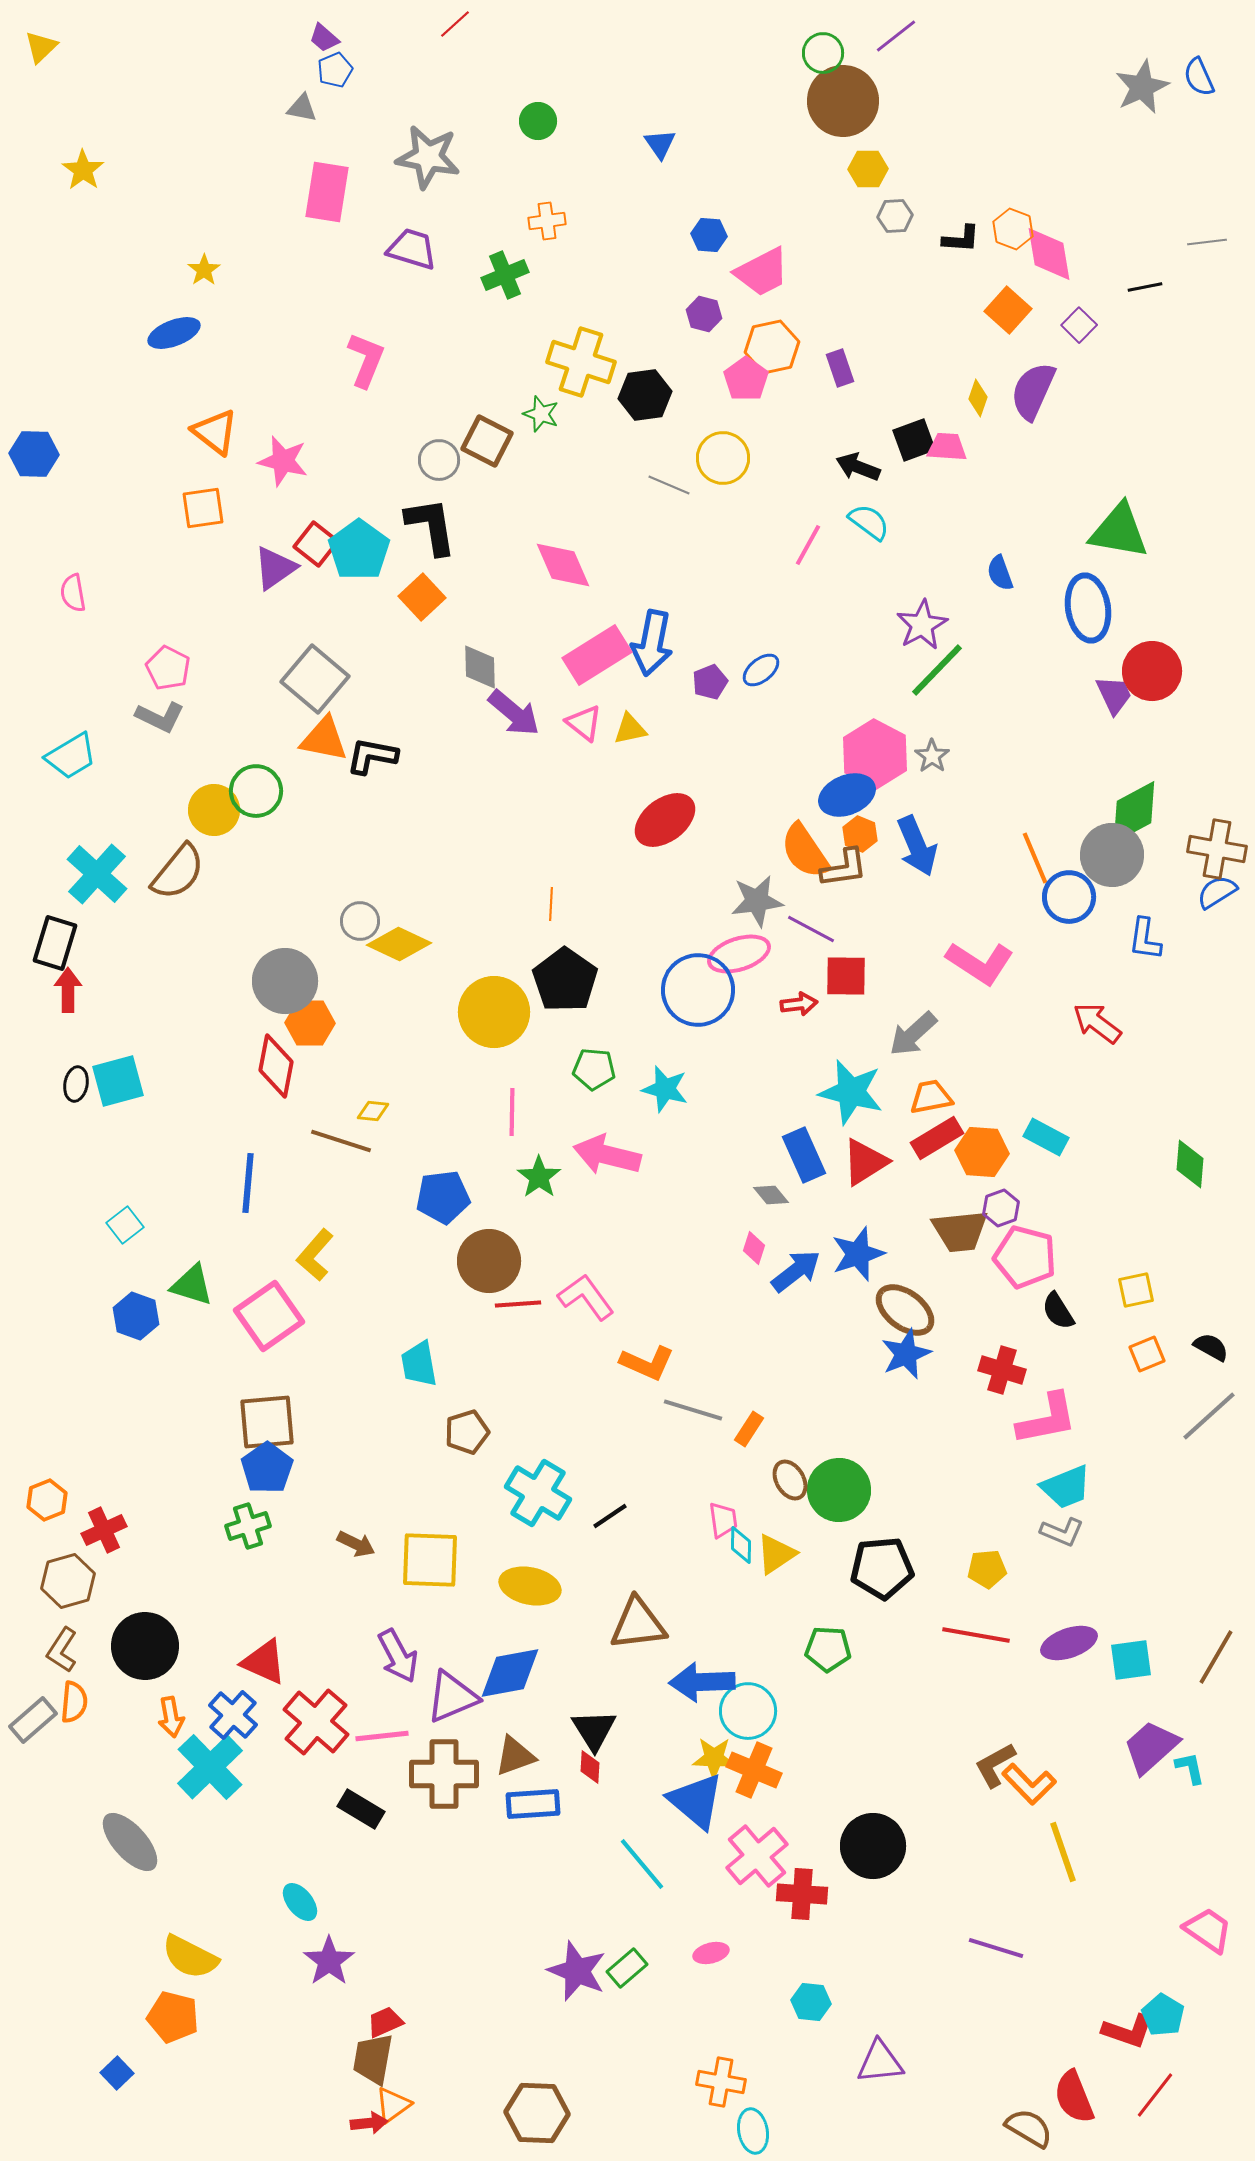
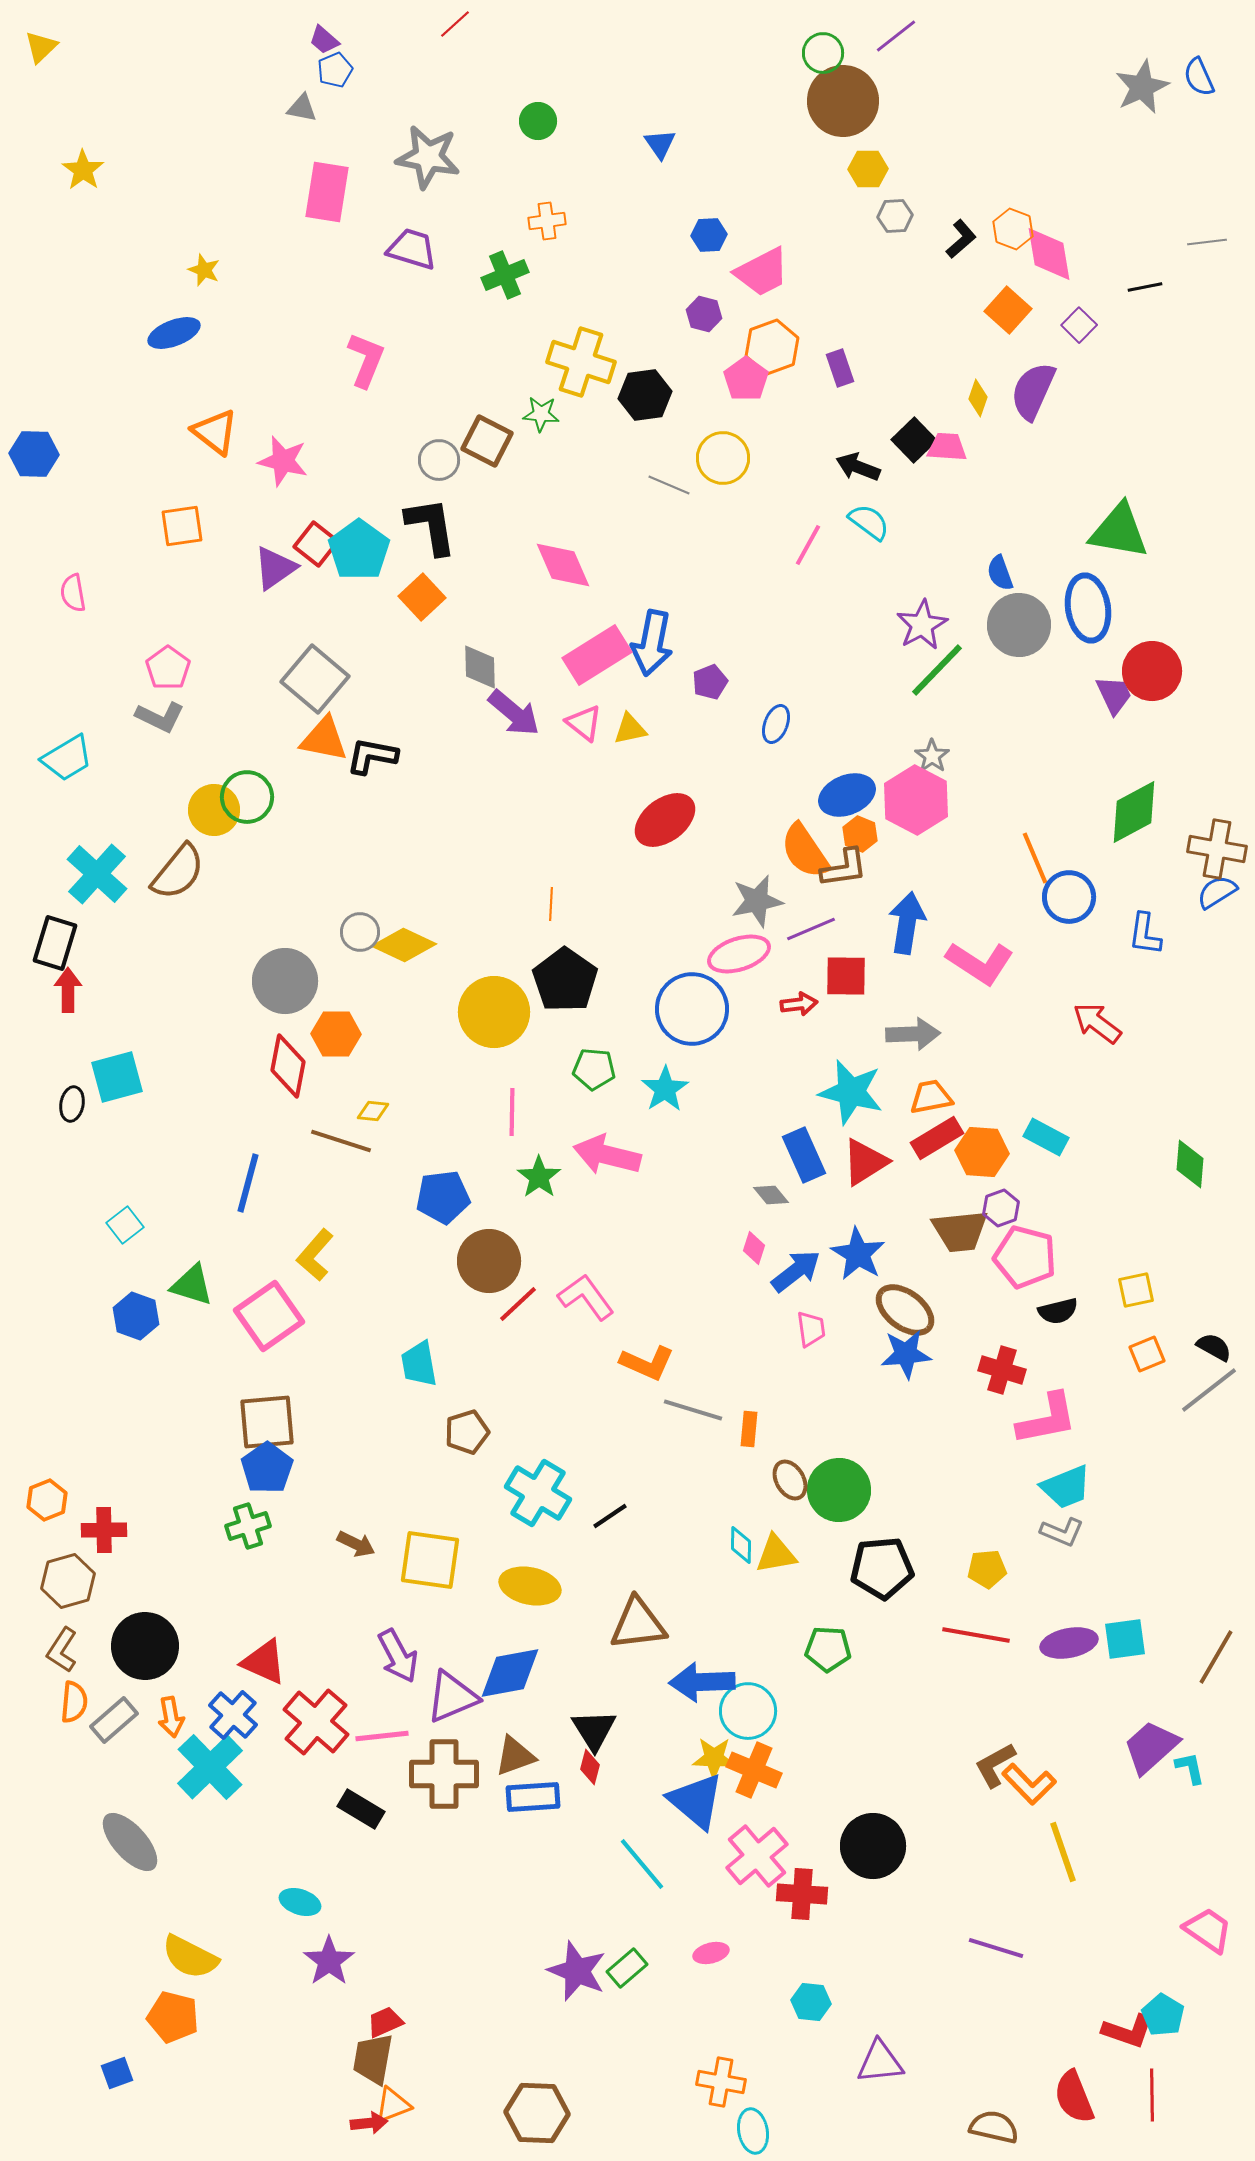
purple trapezoid at (324, 38): moved 2 px down
blue hexagon at (709, 235): rotated 8 degrees counterclockwise
black L-shape at (961, 239): rotated 45 degrees counterclockwise
yellow star at (204, 270): rotated 16 degrees counterclockwise
orange hexagon at (772, 347): rotated 8 degrees counterclockwise
green star at (541, 414): rotated 15 degrees counterclockwise
black square at (914, 440): rotated 24 degrees counterclockwise
orange square at (203, 508): moved 21 px left, 18 px down
pink pentagon at (168, 668): rotated 9 degrees clockwise
blue ellipse at (761, 670): moved 15 px right, 54 px down; rotated 30 degrees counterclockwise
pink hexagon at (875, 754): moved 41 px right, 46 px down
cyan trapezoid at (71, 756): moved 4 px left, 2 px down
green circle at (256, 791): moved 9 px left, 6 px down
blue arrow at (917, 846): moved 10 px left, 77 px down; rotated 148 degrees counterclockwise
gray circle at (1112, 855): moved 93 px left, 230 px up
gray star at (757, 901): rotated 4 degrees counterclockwise
gray circle at (360, 921): moved 11 px down
purple line at (811, 929): rotated 51 degrees counterclockwise
blue L-shape at (1145, 939): moved 5 px up
yellow diamond at (399, 944): moved 5 px right, 1 px down
blue circle at (698, 990): moved 6 px left, 19 px down
orange hexagon at (310, 1023): moved 26 px right, 11 px down
gray arrow at (913, 1034): rotated 140 degrees counterclockwise
red diamond at (276, 1066): moved 12 px right
cyan square at (118, 1081): moved 1 px left, 4 px up
black ellipse at (76, 1084): moved 4 px left, 20 px down
cyan star at (665, 1089): rotated 24 degrees clockwise
blue line at (248, 1183): rotated 10 degrees clockwise
blue star at (858, 1254): rotated 22 degrees counterclockwise
red line at (518, 1304): rotated 39 degrees counterclockwise
black semicircle at (1058, 1311): rotated 72 degrees counterclockwise
black semicircle at (1211, 1347): moved 3 px right
blue star at (906, 1354): rotated 18 degrees clockwise
gray line at (1209, 1416): moved 26 px up; rotated 4 degrees clockwise
orange rectangle at (749, 1429): rotated 28 degrees counterclockwise
pink trapezoid at (723, 1520): moved 88 px right, 191 px up
red cross at (104, 1530): rotated 24 degrees clockwise
yellow triangle at (776, 1554): rotated 24 degrees clockwise
yellow square at (430, 1560): rotated 6 degrees clockwise
purple ellipse at (1069, 1643): rotated 8 degrees clockwise
cyan square at (1131, 1660): moved 6 px left, 21 px up
gray rectangle at (33, 1720): moved 81 px right
red diamond at (590, 1767): rotated 12 degrees clockwise
blue rectangle at (533, 1804): moved 7 px up
cyan ellipse at (300, 1902): rotated 33 degrees counterclockwise
blue square at (117, 2073): rotated 24 degrees clockwise
red line at (1155, 2095): moved 3 px left; rotated 39 degrees counterclockwise
orange triangle at (393, 2105): rotated 15 degrees clockwise
brown semicircle at (1029, 2128): moved 35 px left, 1 px up; rotated 18 degrees counterclockwise
